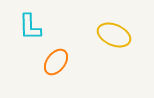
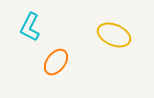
cyan L-shape: rotated 28 degrees clockwise
